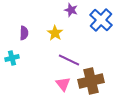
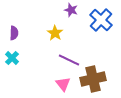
purple semicircle: moved 10 px left
cyan cross: rotated 32 degrees counterclockwise
brown cross: moved 2 px right, 2 px up
